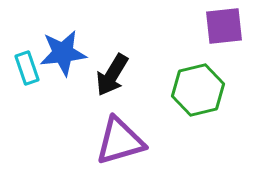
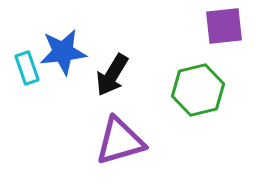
blue star: moved 1 px up
